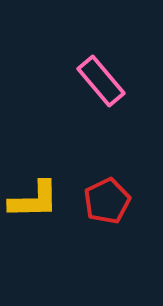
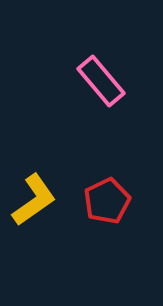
yellow L-shape: rotated 34 degrees counterclockwise
